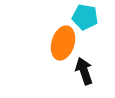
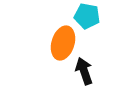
cyan pentagon: moved 2 px right, 1 px up
